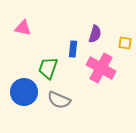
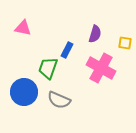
blue rectangle: moved 6 px left, 1 px down; rotated 21 degrees clockwise
